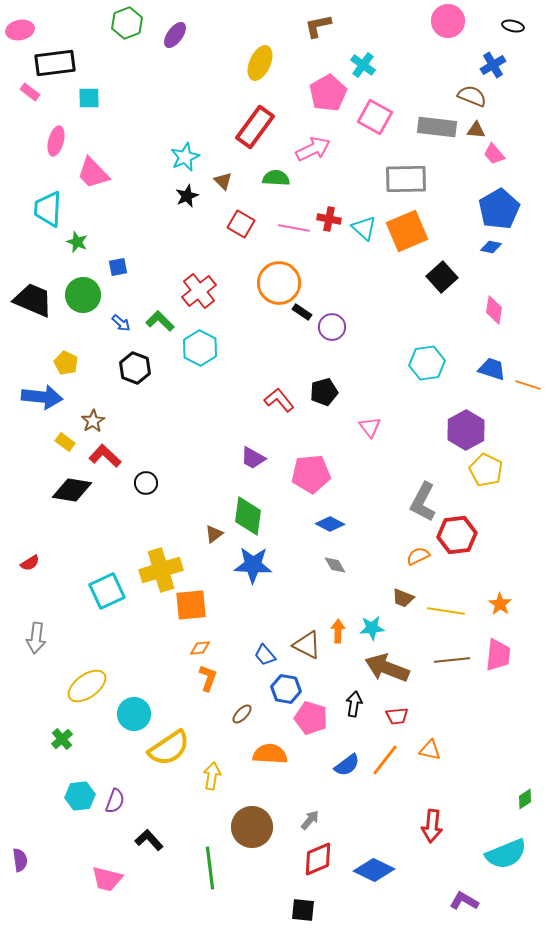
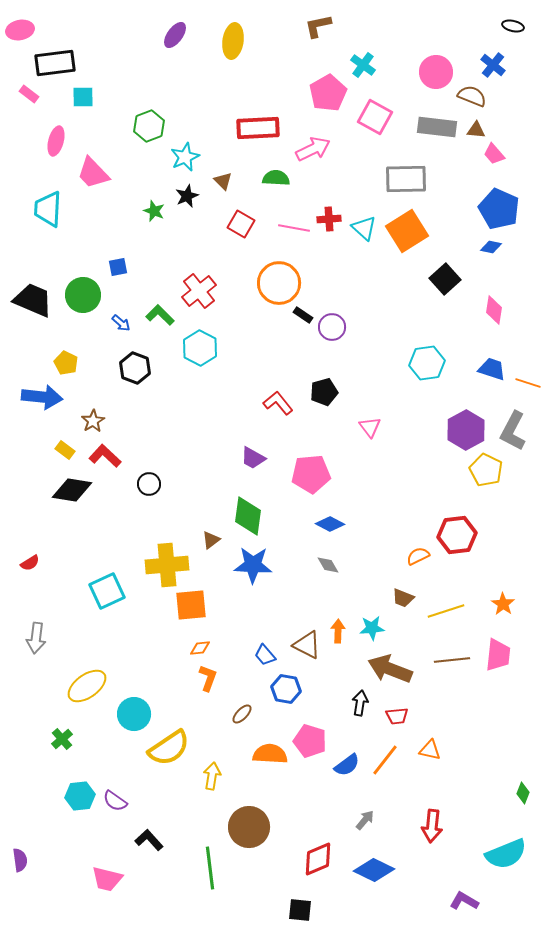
pink circle at (448, 21): moved 12 px left, 51 px down
green hexagon at (127, 23): moved 22 px right, 103 px down
yellow ellipse at (260, 63): moved 27 px left, 22 px up; rotated 16 degrees counterclockwise
blue cross at (493, 65): rotated 20 degrees counterclockwise
pink rectangle at (30, 92): moved 1 px left, 2 px down
cyan square at (89, 98): moved 6 px left, 1 px up
red rectangle at (255, 127): moved 3 px right, 1 px down; rotated 51 degrees clockwise
blue pentagon at (499, 209): rotated 18 degrees counterclockwise
red cross at (329, 219): rotated 15 degrees counterclockwise
orange square at (407, 231): rotated 9 degrees counterclockwise
green star at (77, 242): moved 77 px right, 31 px up
black square at (442, 277): moved 3 px right, 2 px down
black rectangle at (302, 312): moved 1 px right, 3 px down
green L-shape at (160, 321): moved 6 px up
orange line at (528, 385): moved 2 px up
red L-shape at (279, 400): moved 1 px left, 3 px down
yellow rectangle at (65, 442): moved 8 px down
black circle at (146, 483): moved 3 px right, 1 px down
gray L-shape at (423, 502): moved 90 px right, 71 px up
brown triangle at (214, 534): moved 3 px left, 6 px down
gray diamond at (335, 565): moved 7 px left
yellow cross at (161, 570): moved 6 px right, 5 px up; rotated 12 degrees clockwise
orange star at (500, 604): moved 3 px right
yellow line at (446, 611): rotated 27 degrees counterclockwise
brown arrow at (387, 668): moved 3 px right, 1 px down
black arrow at (354, 704): moved 6 px right, 1 px up
pink pentagon at (311, 718): moved 1 px left, 23 px down
green diamond at (525, 799): moved 2 px left, 6 px up; rotated 35 degrees counterclockwise
purple semicircle at (115, 801): rotated 105 degrees clockwise
gray arrow at (310, 820): moved 55 px right
brown circle at (252, 827): moved 3 px left
black square at (303, 910): moved 3 px left
